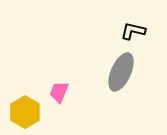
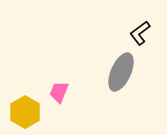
black L-shape: moved 7 px right, 2 px down; rotated 50 degrees counterclockwise
